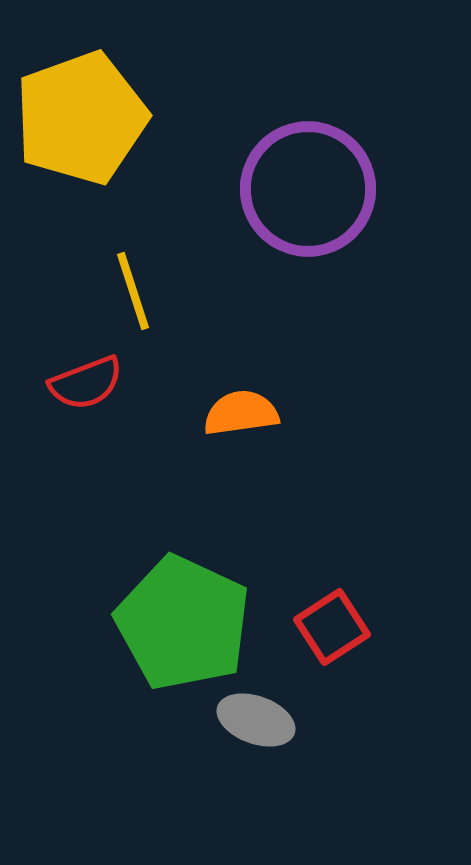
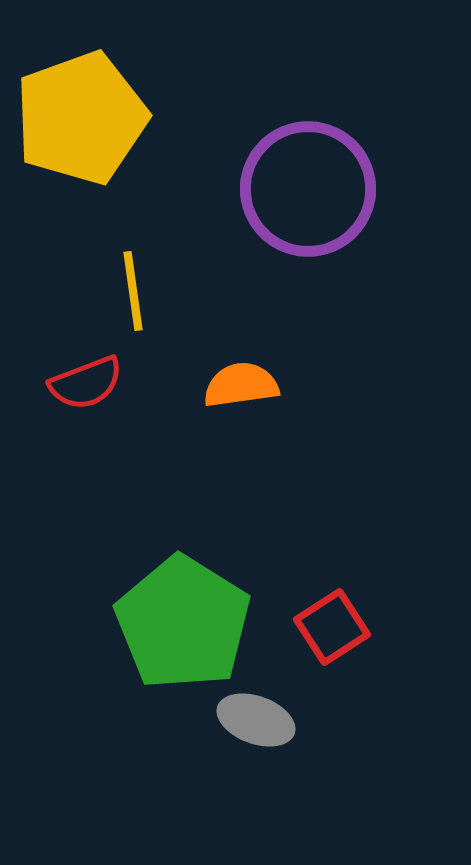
yellow line: rotated 10 degrees clockwise
orange semicircle: moved 28 px up
green pentagon: rotated 7 degrees clockwise
